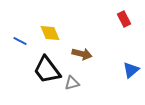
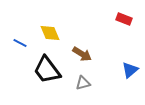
red rectangle: rotated 42 degrees counterclockwise
blue line: moved 2 px down
brown arrow: rotated 18 degrees clockwise
blue triangle: moved 1 px left
gray triangle: moved 11 px right
